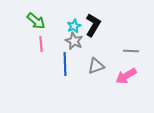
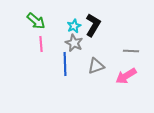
gray star: moved 2 px down
